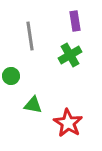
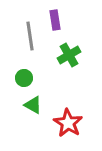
purple rectangle: moved 20 px left, 1 px up
green cross: moved 1 px left
green circle: moved 13 px right, 2 px down
green triangle: rotated 18 degrees clockwise
